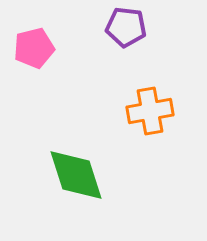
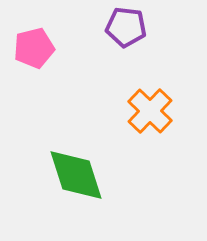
orange cross: rotated 36 degrees counterclockwise
